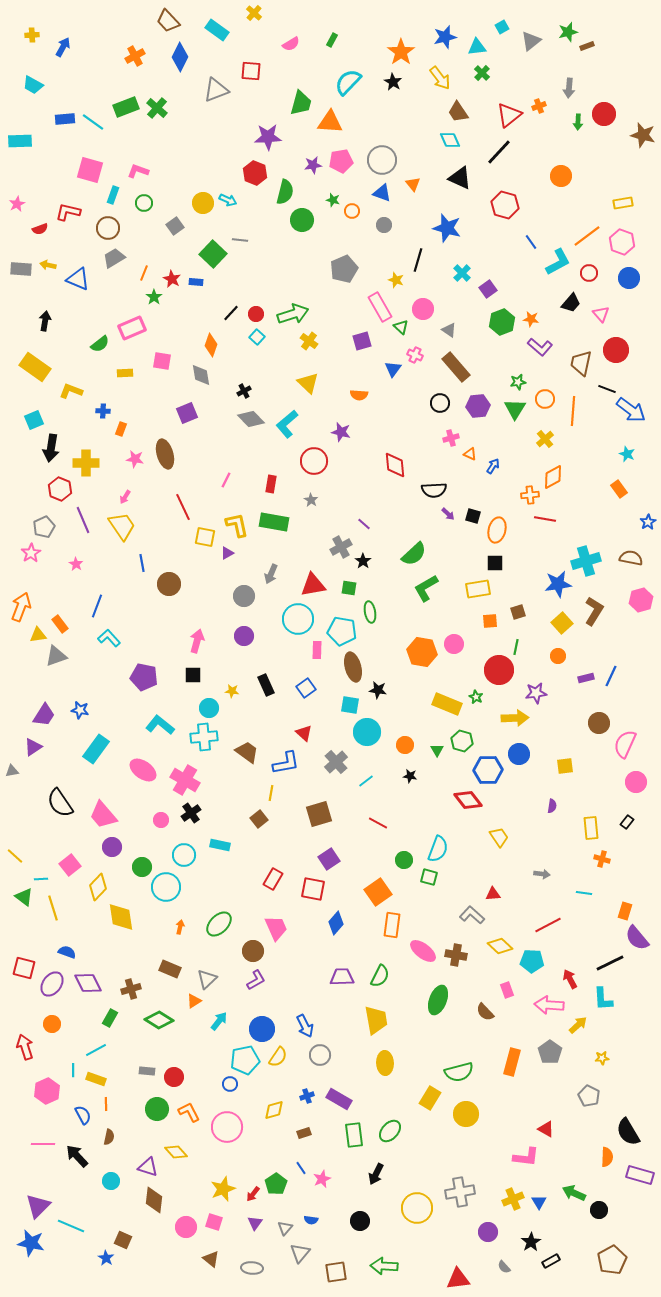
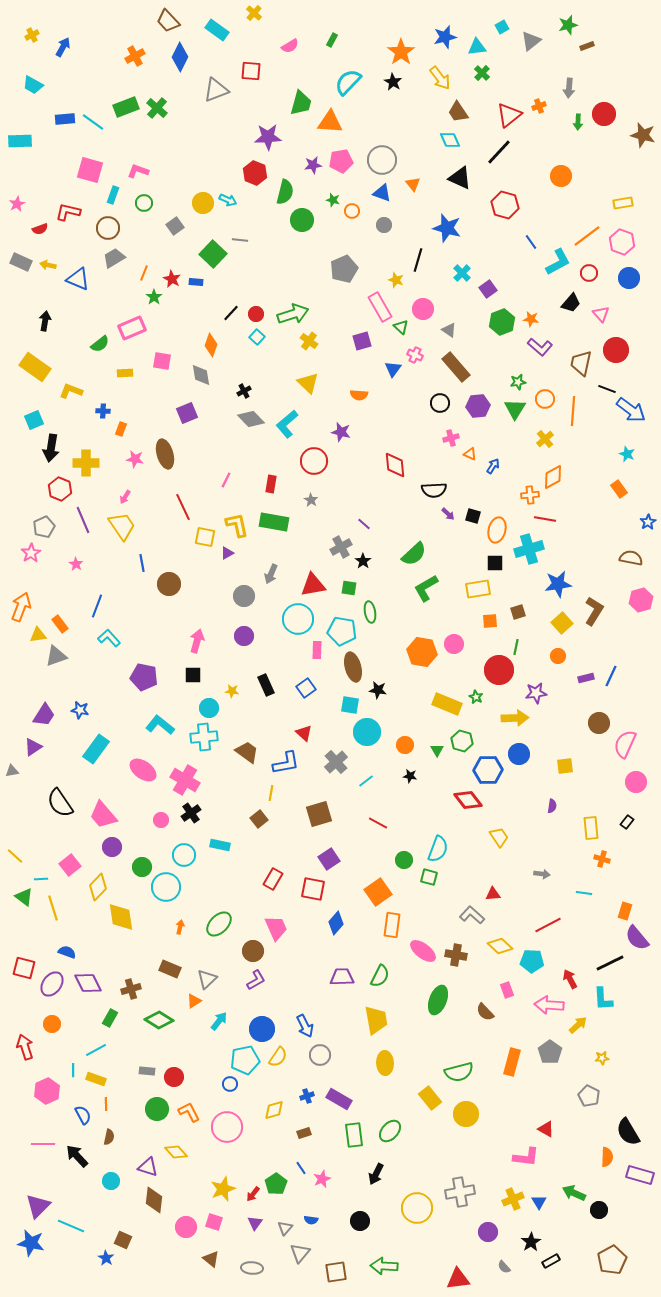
green star at (568, 32): moved 7 px up
yellow cross at (32, 35): rotated 24 degrees counterclockwise
pink semicircle at (291, 44): moved 1 px left, 2 px down
gray rectangle at (21, 269): moved 7 px up; rotated 20 degrees clockwise
cyan cross at (586, 561): moved 57 px left, 12 px up
yellow rectangle at (430, 1098): rotated 70 degrees counterclockwise
